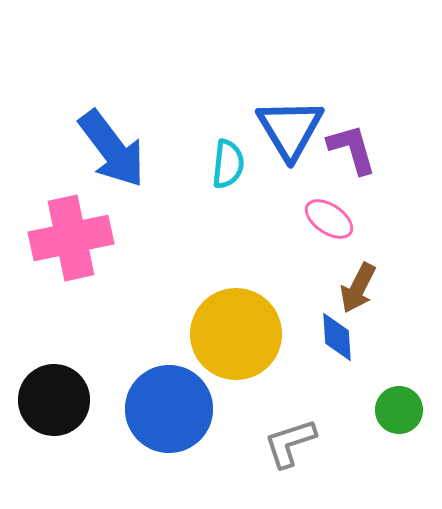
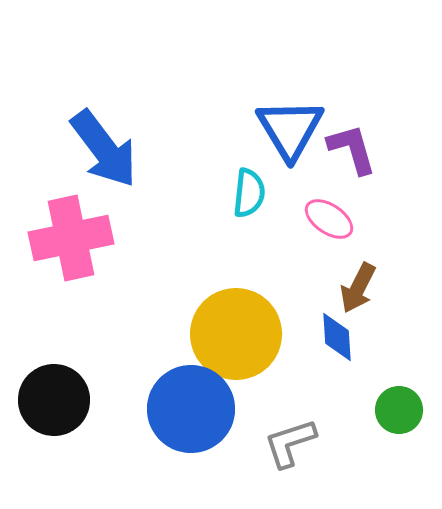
blue arrow: moved 8 px left
cyan semicircle: moved 21 px right, 29 px down
blue circle: moved 22 px right
